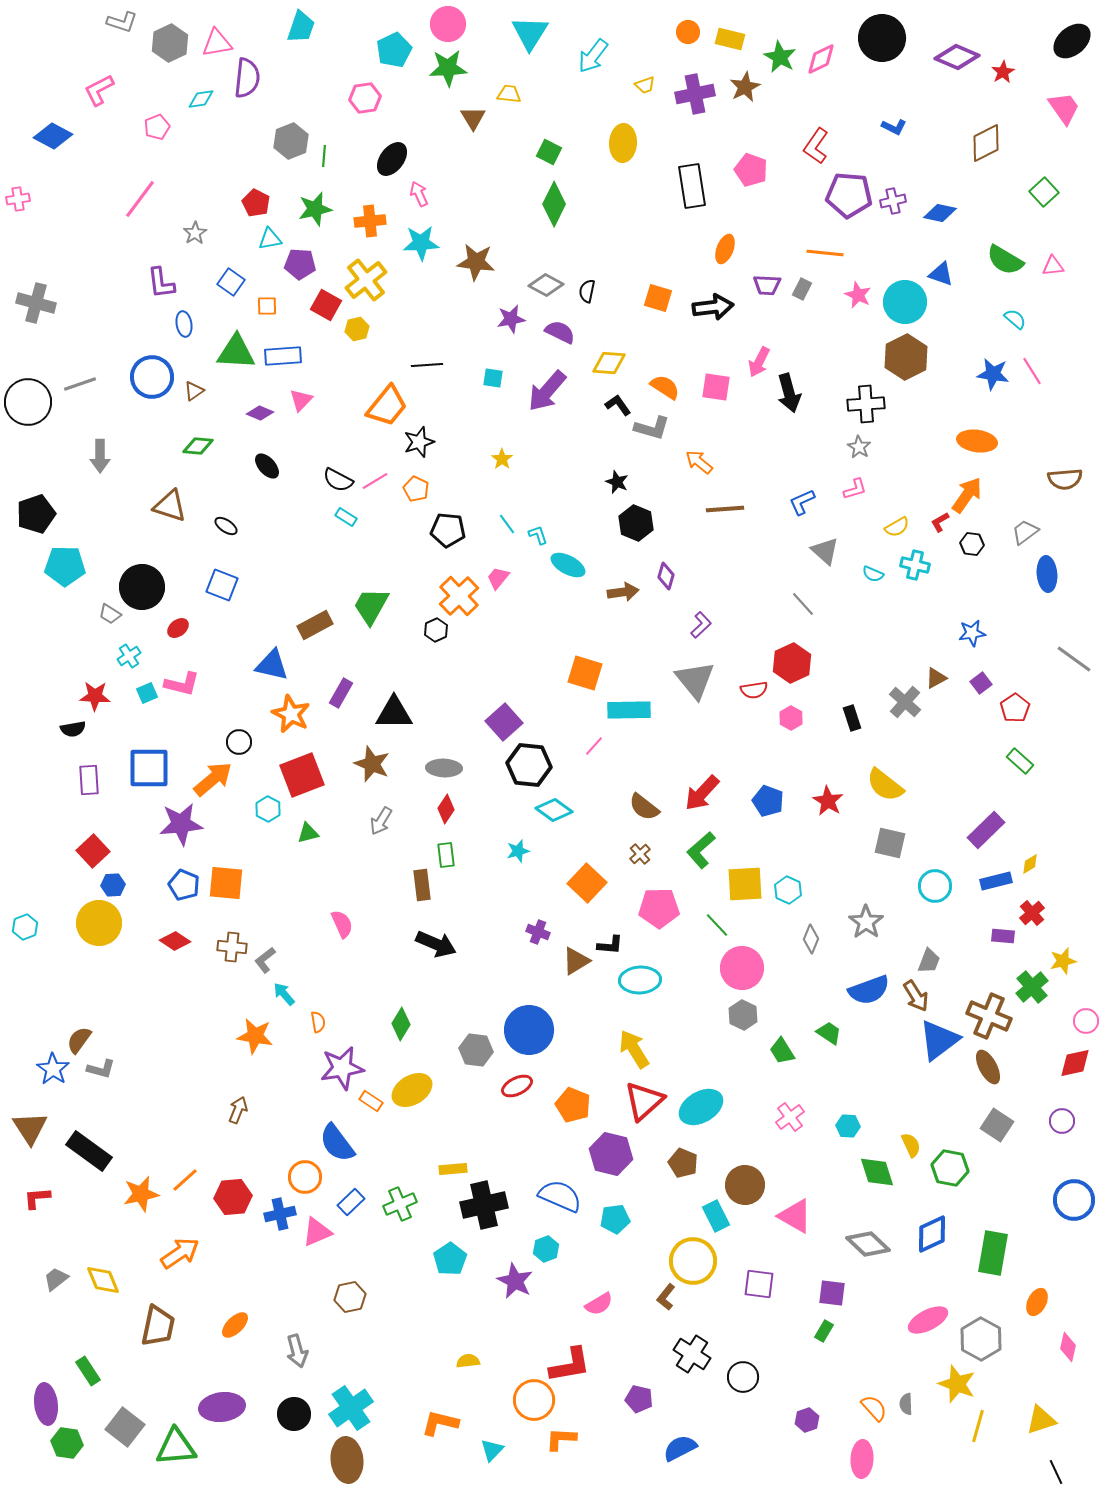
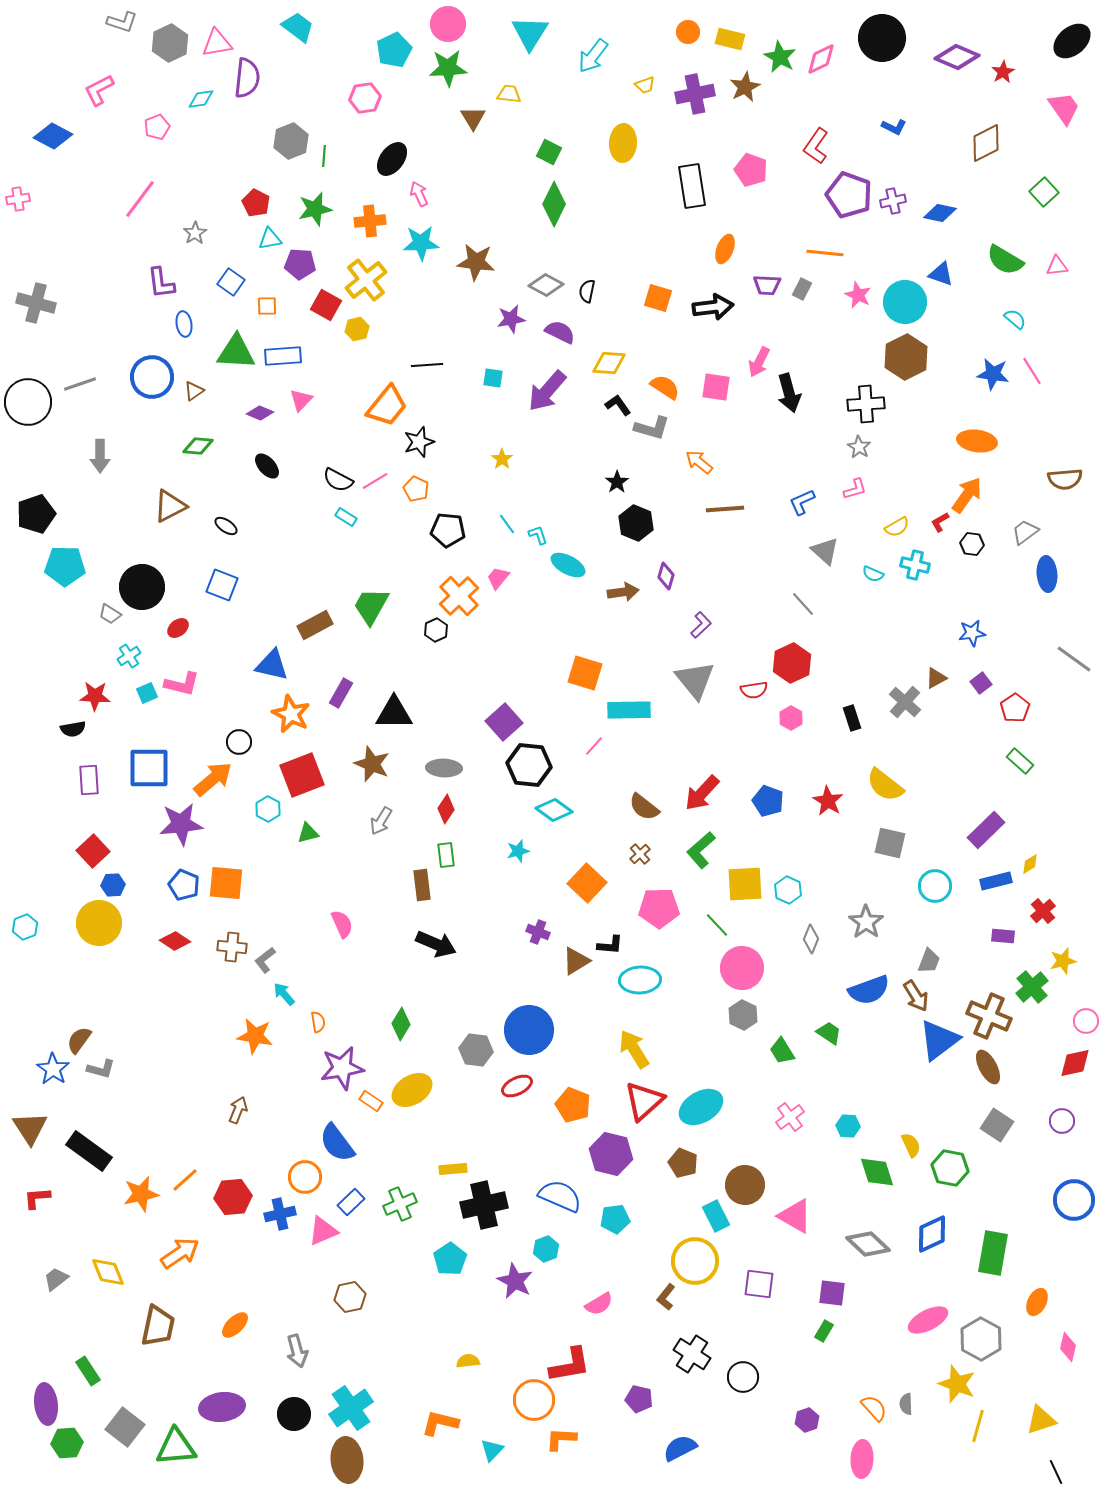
cyan trapezoid at (301, 27): moved 3 px left; rotated 72 degrees counterclockwise
purple pentagon at (849, 195): rotated 15 degrees clockwise
pink triangle at (1053, 266): moved 4 px right
black star at (617, 482): rotated 15 degrees clockwise
brown triangle at (170, 506): rotated 45 degrees counterclockwise
red cross at (1032, 913): moved 11 px right, 2 px up
pink triangle at (317, 1232): moved 6 px right, 1 px up
yellow circle at (693, 1261): moved 2 px right
yellow diamond at (103, 1280): moved 5 px right, 8 px up
green hexagon at (67, 1443): rotated 12 degrees counterclockwise
